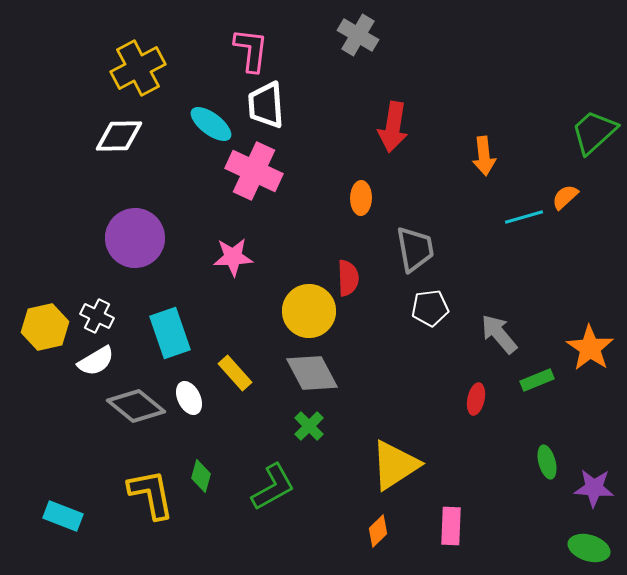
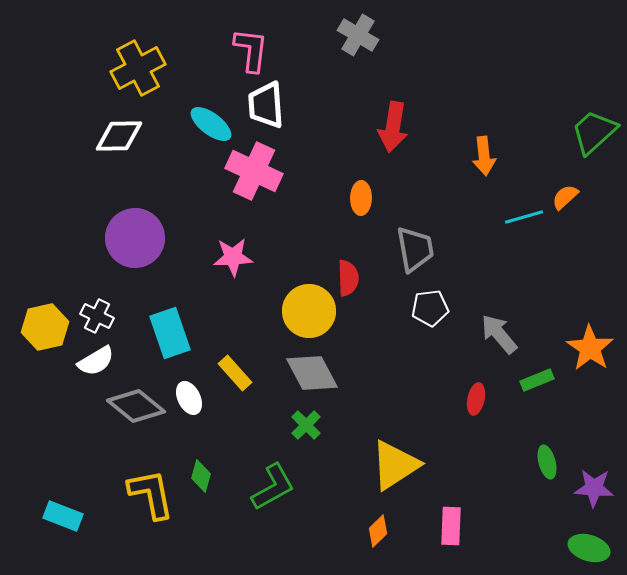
green cross at (309, 426): moved 3 px left, 1 px up
